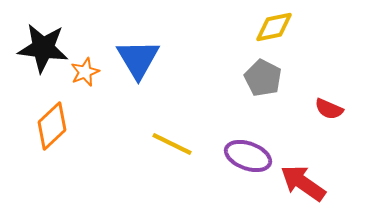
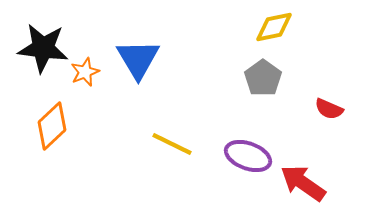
gray pentagon: rotated 9 degrees clockwise
